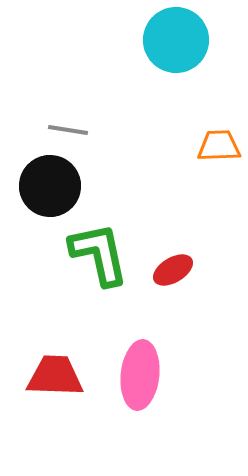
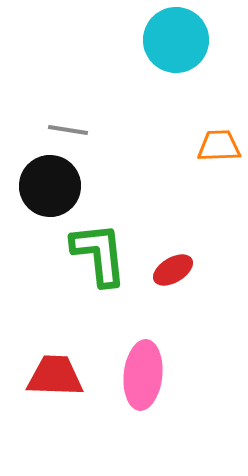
green L-shape: rotated 6 degrees clockwise
pink ellipse: moved 3 px right
